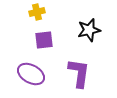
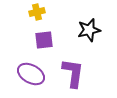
purple L-shape: moved 6 px left
